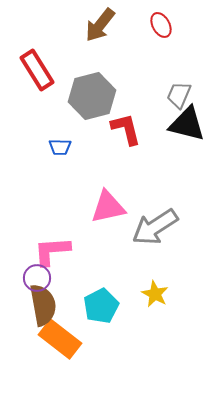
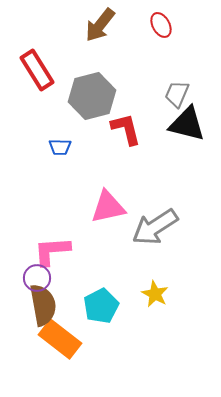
gray trapezoid: moved 2 px left, 1 px up
